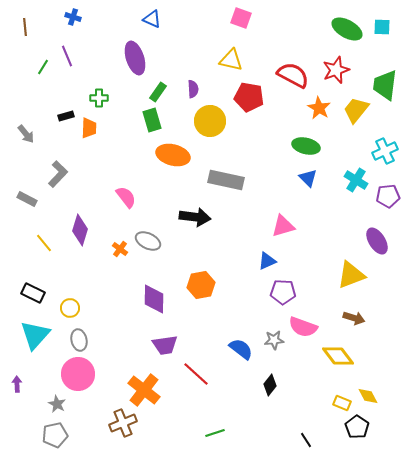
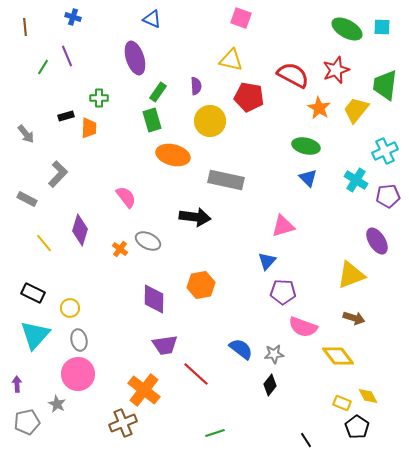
purple semicircle at (193, 89): moved 3 px right, 3 px up
blue triangle at (267, 261): rotated 24 degrees counterclockwise
gray star at (274, 340): moved 14 px down
gray pentagon at (55, 435): moved 28 px left, 13 px up
